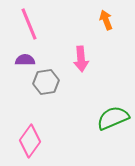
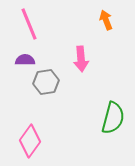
green semicircle: rotated 128 degrees clockwise
